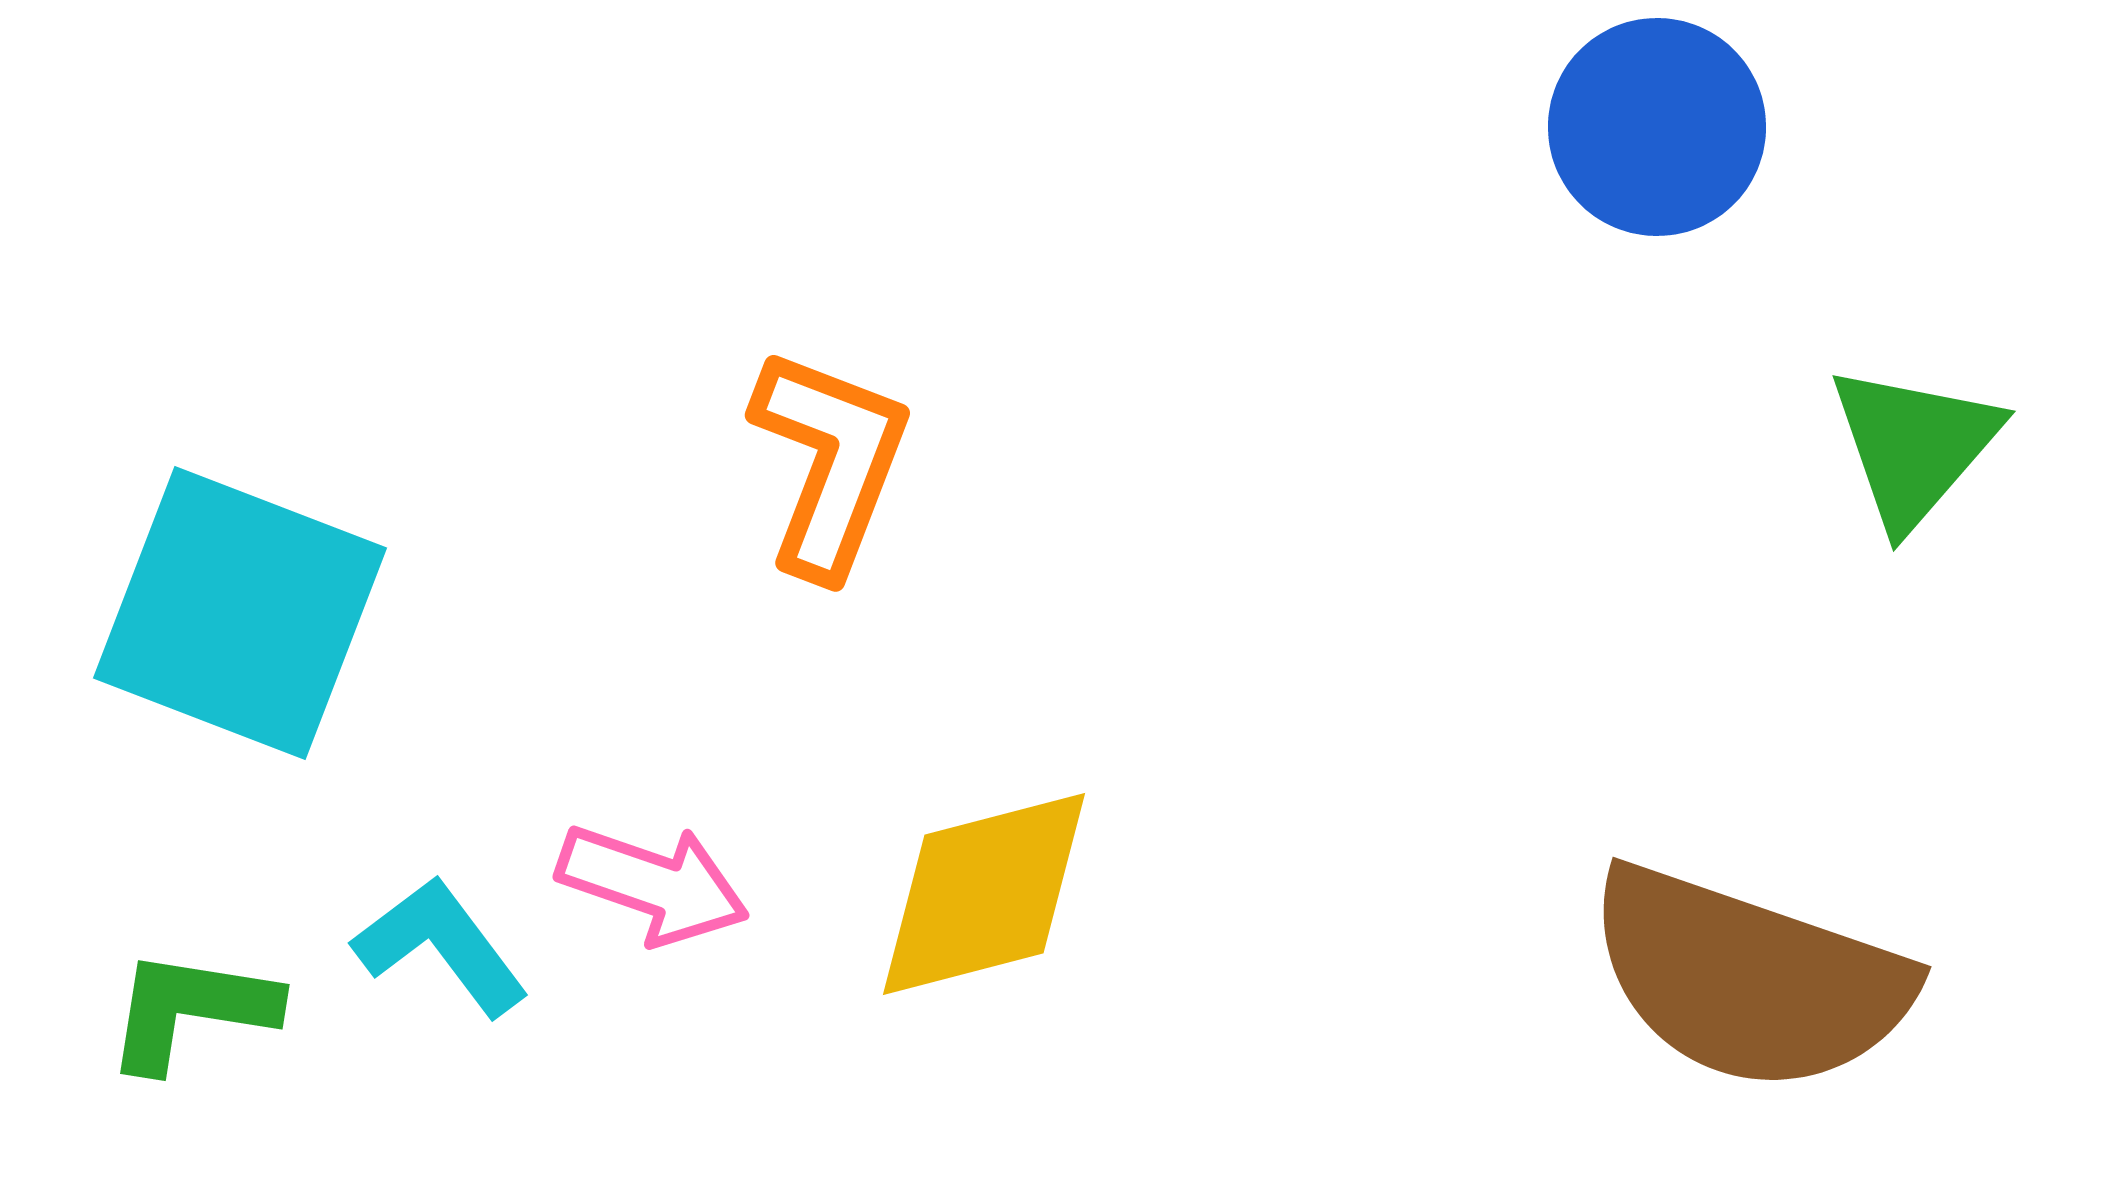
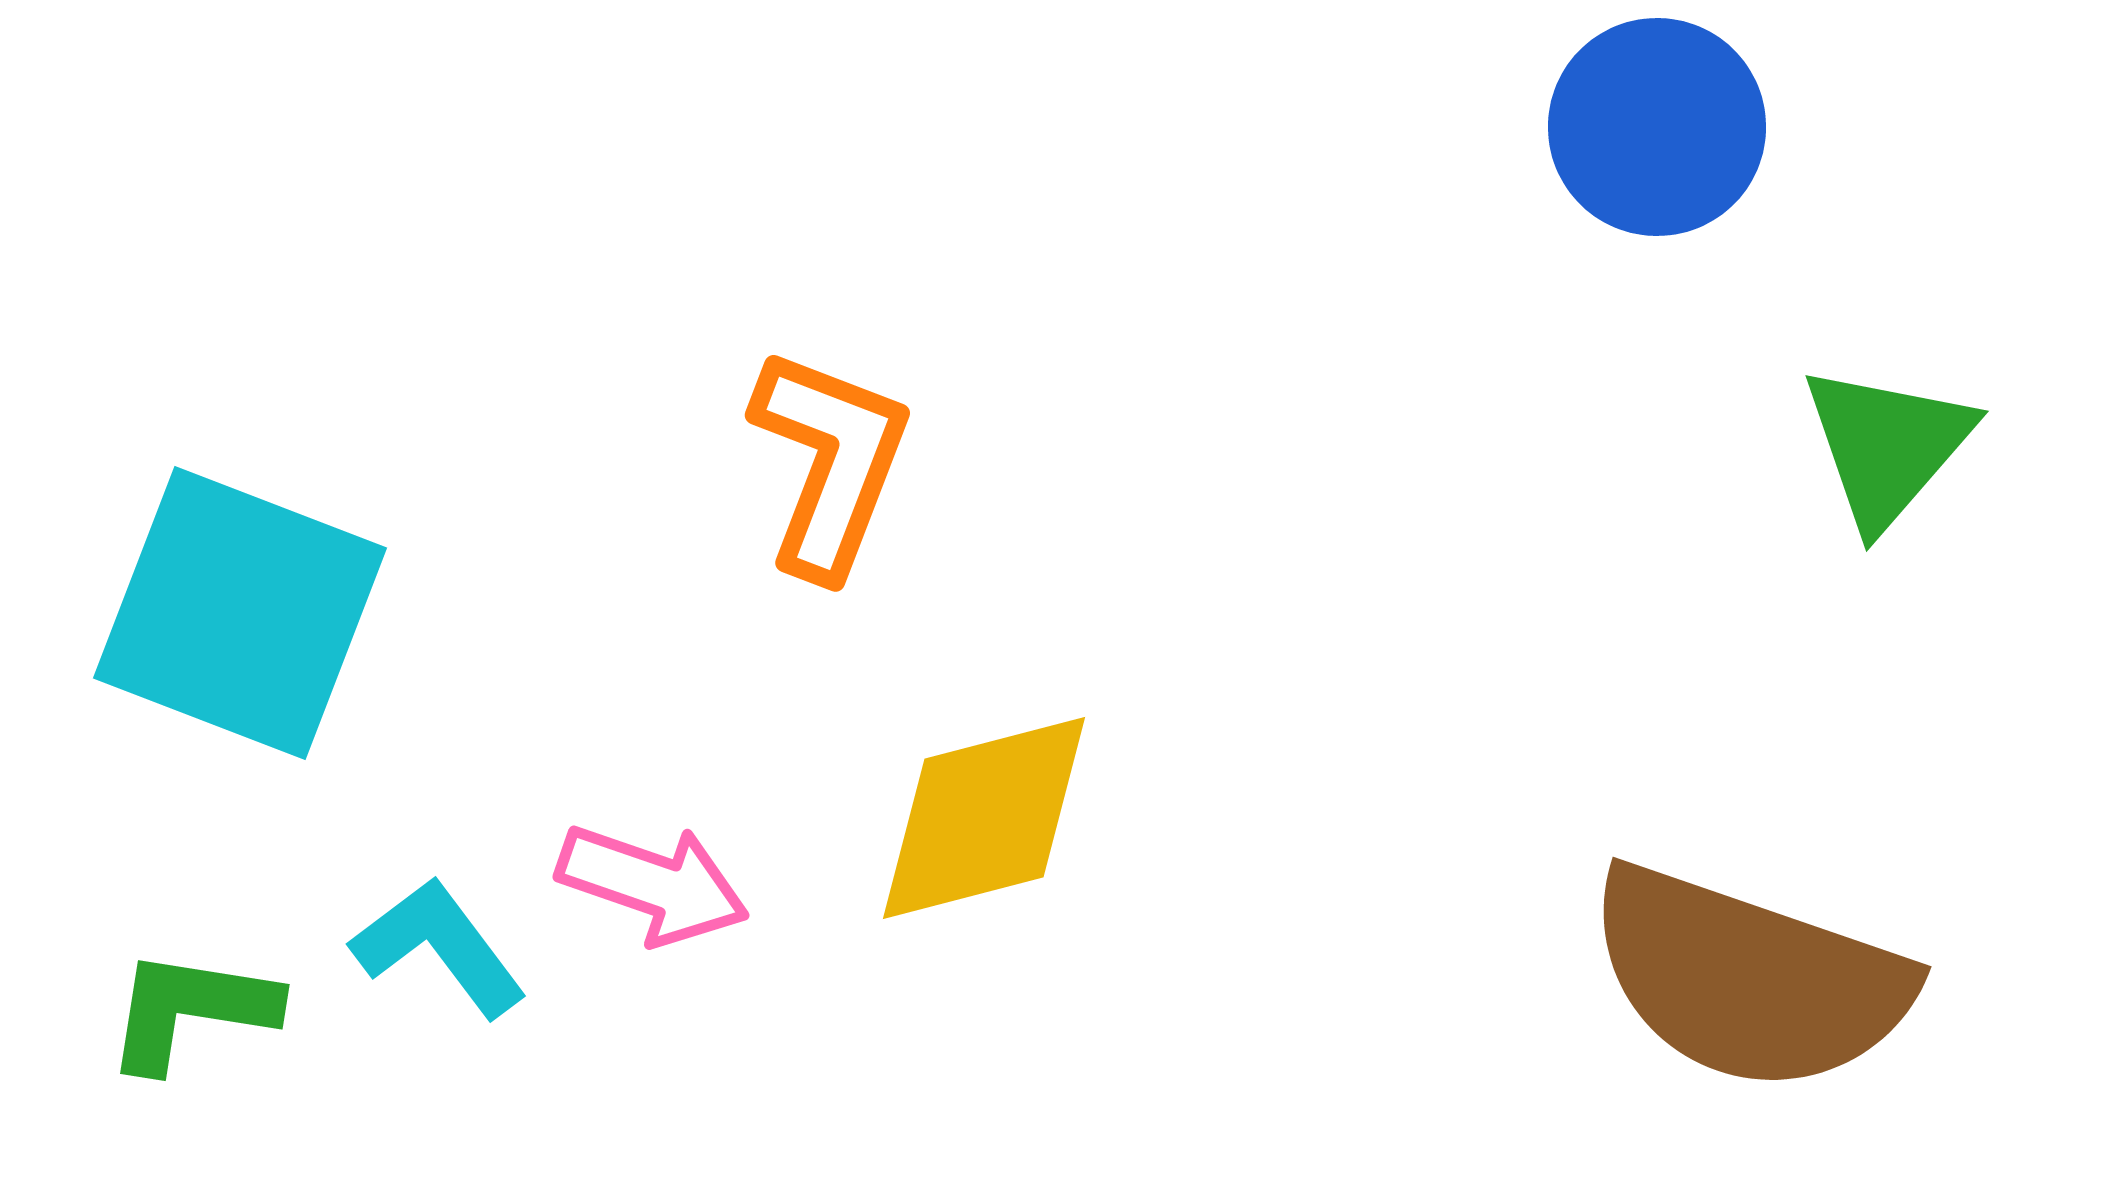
green triangle: moved 27 px left
yellow diamond: moved 76 px up
cyan L-shape: moved 2 px left, 1 px down
